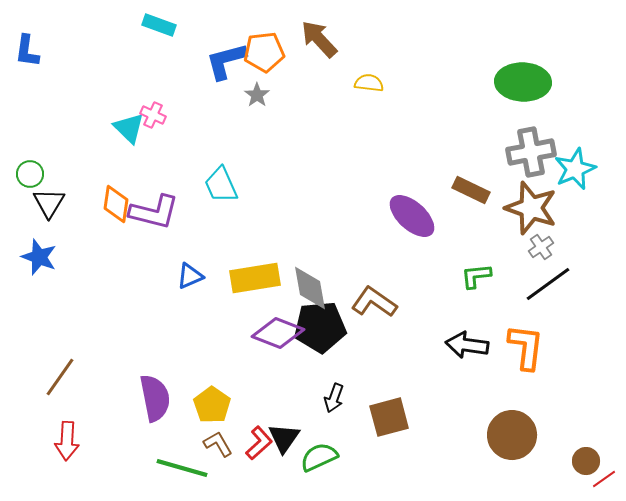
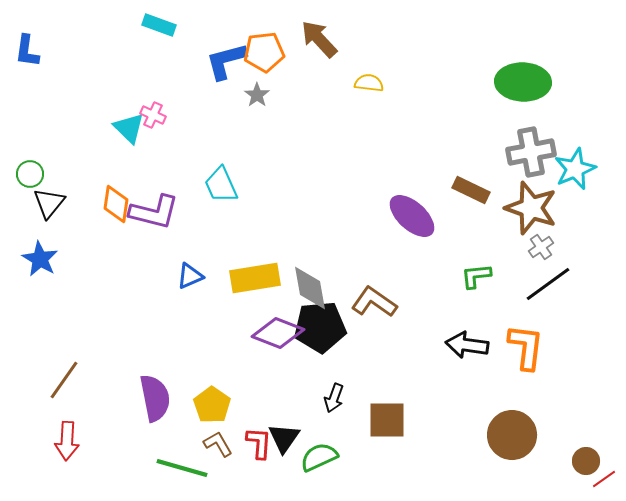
black triangle at (49, 203): rotated 8 degrees clockwise
blue star at (39, 257): moved 1 px right, 2 px down; rotated 9 degrees clockwise
brown line at (60, 377): moved 4 px right, 3 px down
brown square at (389, 417): moved 2 px left, 3 px down; rotated 15 degrees clockwise
red L-shape at (259, 443): rotated 44 degrees counterclockwise
